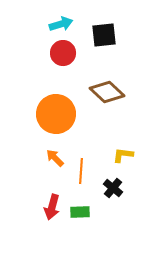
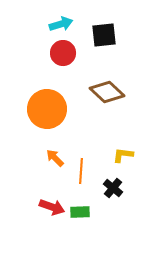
orange circle: moved 9 px left, 5 px up
red arrow: rotated 85 degrees counterclockwise
